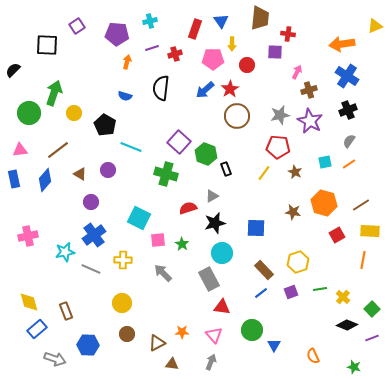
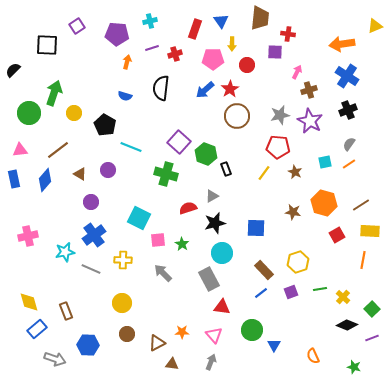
gray semicircle at (349, 141): moved 3 px down
